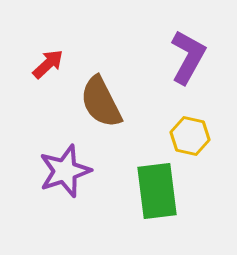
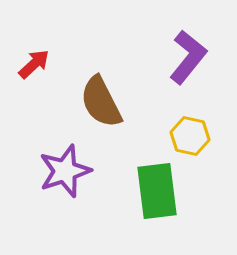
purple L-shape: rotated 10 degrees clockwise
red arrow: moved 14 px left
